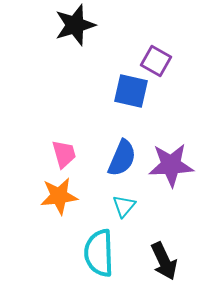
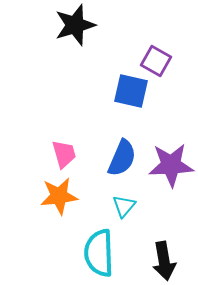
black arrow: rotated 15 degrees clockwise
